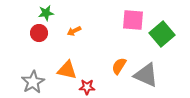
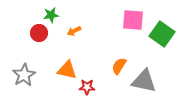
green star: moved 5 px right, 2 px down
green square: rotated 15 degrees counterclockwise
gray triangle: moved 2 px left, 6 px down; rotated 12 degrees counterclockwise
gray star: moved 9 px left, 7 px up
